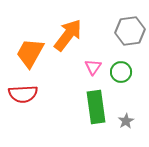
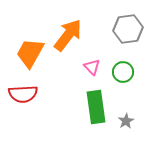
gray hexagon: moved 2 px left, 2 px up
pink triangle: moved 1 px left; rotated 18 degrees counterclockwise
green circle: moved 2 px right
